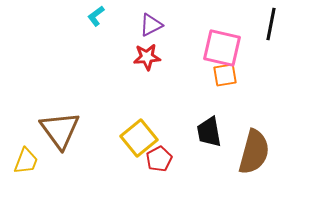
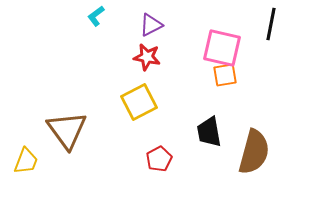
red star: rotated 16 degrees clockwise
brown triangle: moved 7 px right
yellow square: moved 36 px up; rotated 12 degrees clockwise
